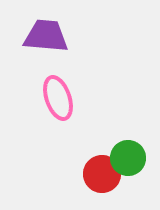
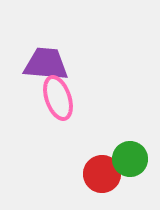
purple trapezoid: moved 28 px down
green circle: moved 2 px right, 1 px down
